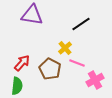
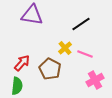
pink line: moved 8 px right, 9 px up
